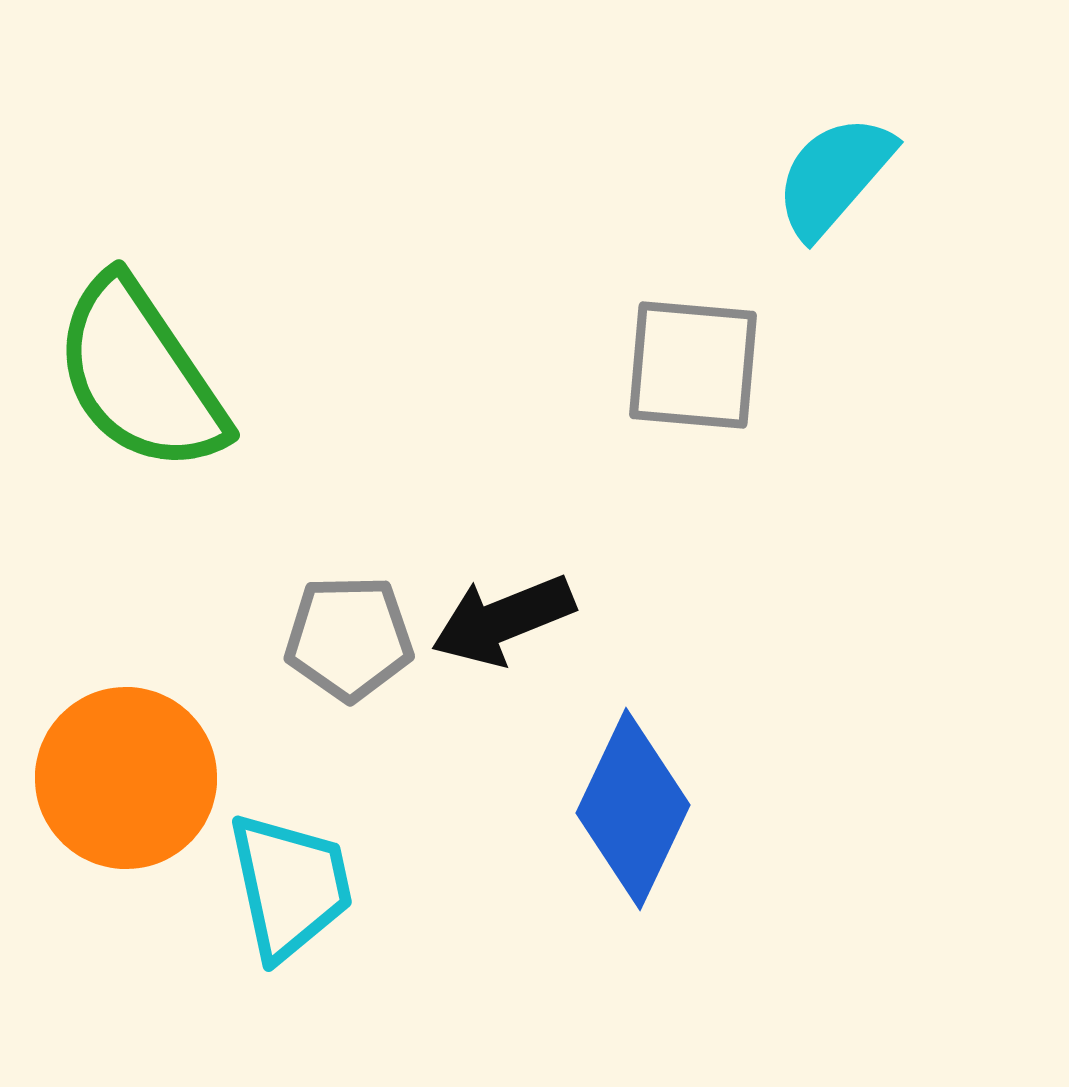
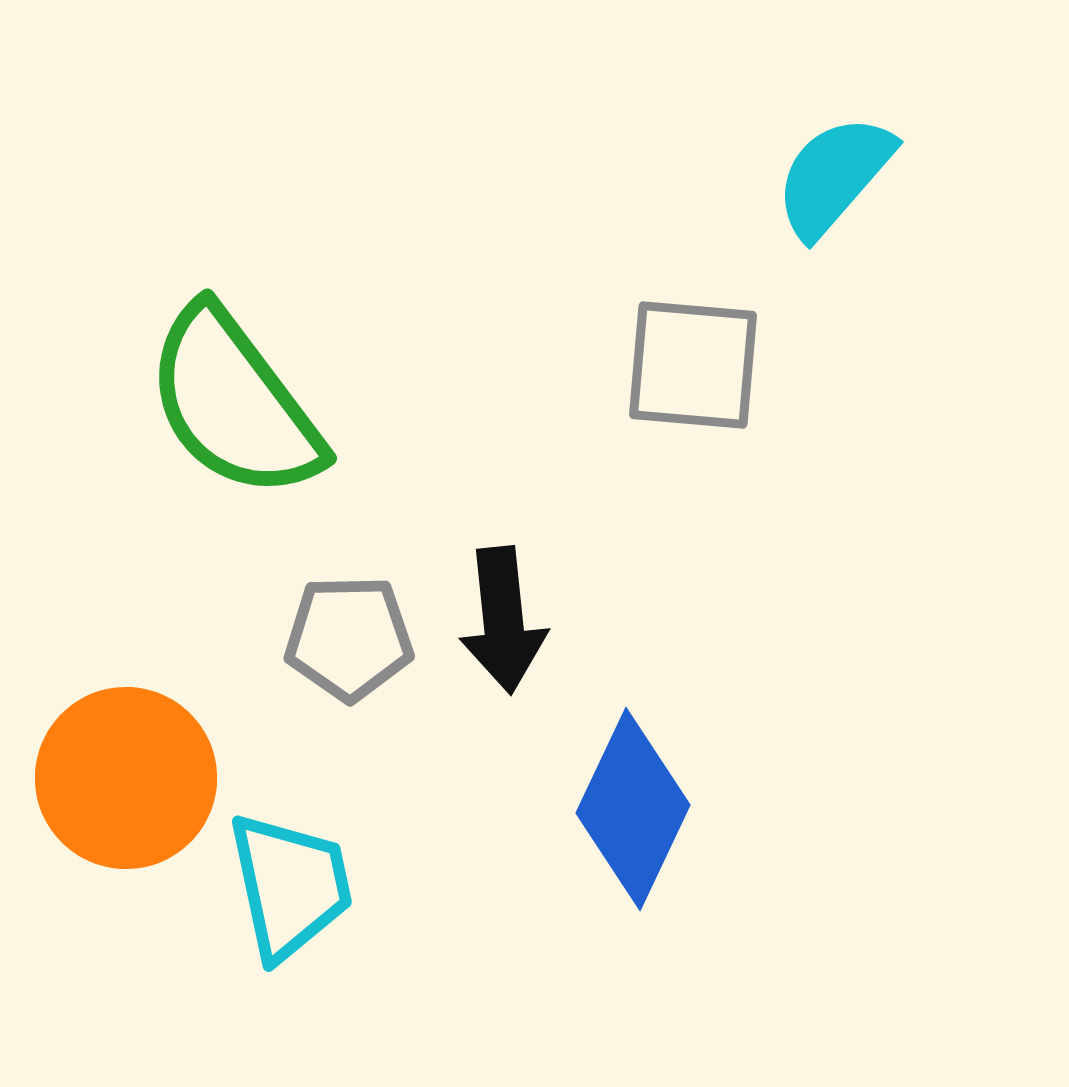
green semicircle: moved 94 px right, 28 px down; rotated 3 degrees counterclockwise
black arrow: rotated 74 degrees counterclockwise
